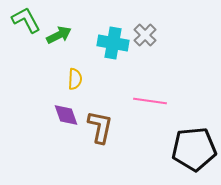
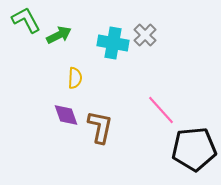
yellow semicircle: moved 1 px up
pink line: moved 11 px right, 9 px down; rotated 40 degrees clockwise
